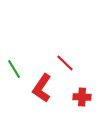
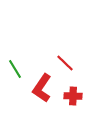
green line: moved 1 px right
red cross: moved 9 px left, 1 px up
